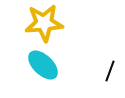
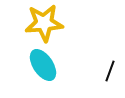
cyan ellipse: rotated 12 degrees clockwise
